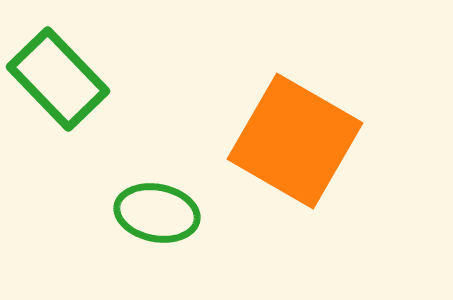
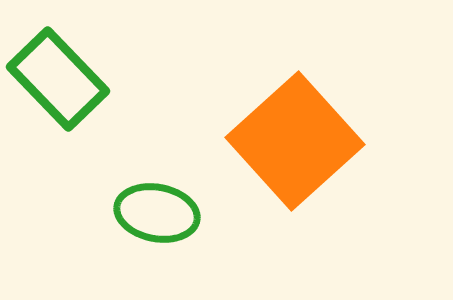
orange square: rotated 18 degrees clockwise
